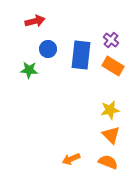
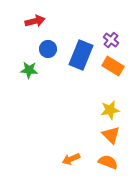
blue rectangle: rotated 16 degrees clockwise
